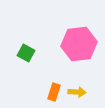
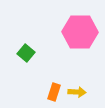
pink hexagon: moved 1 px right, 12 px up; rotated 8 degrees clockwise
green square: rotated 12 degrees clockwise
